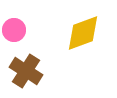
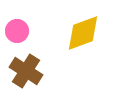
pink circle: moved 3 px right, 1 px down
